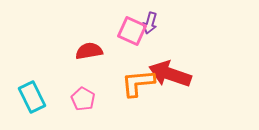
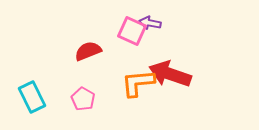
purple arrow: rotated 85 degrees clockwise
red semicircle: moved 1 px left; rotated 12 degrees counterclockwise
